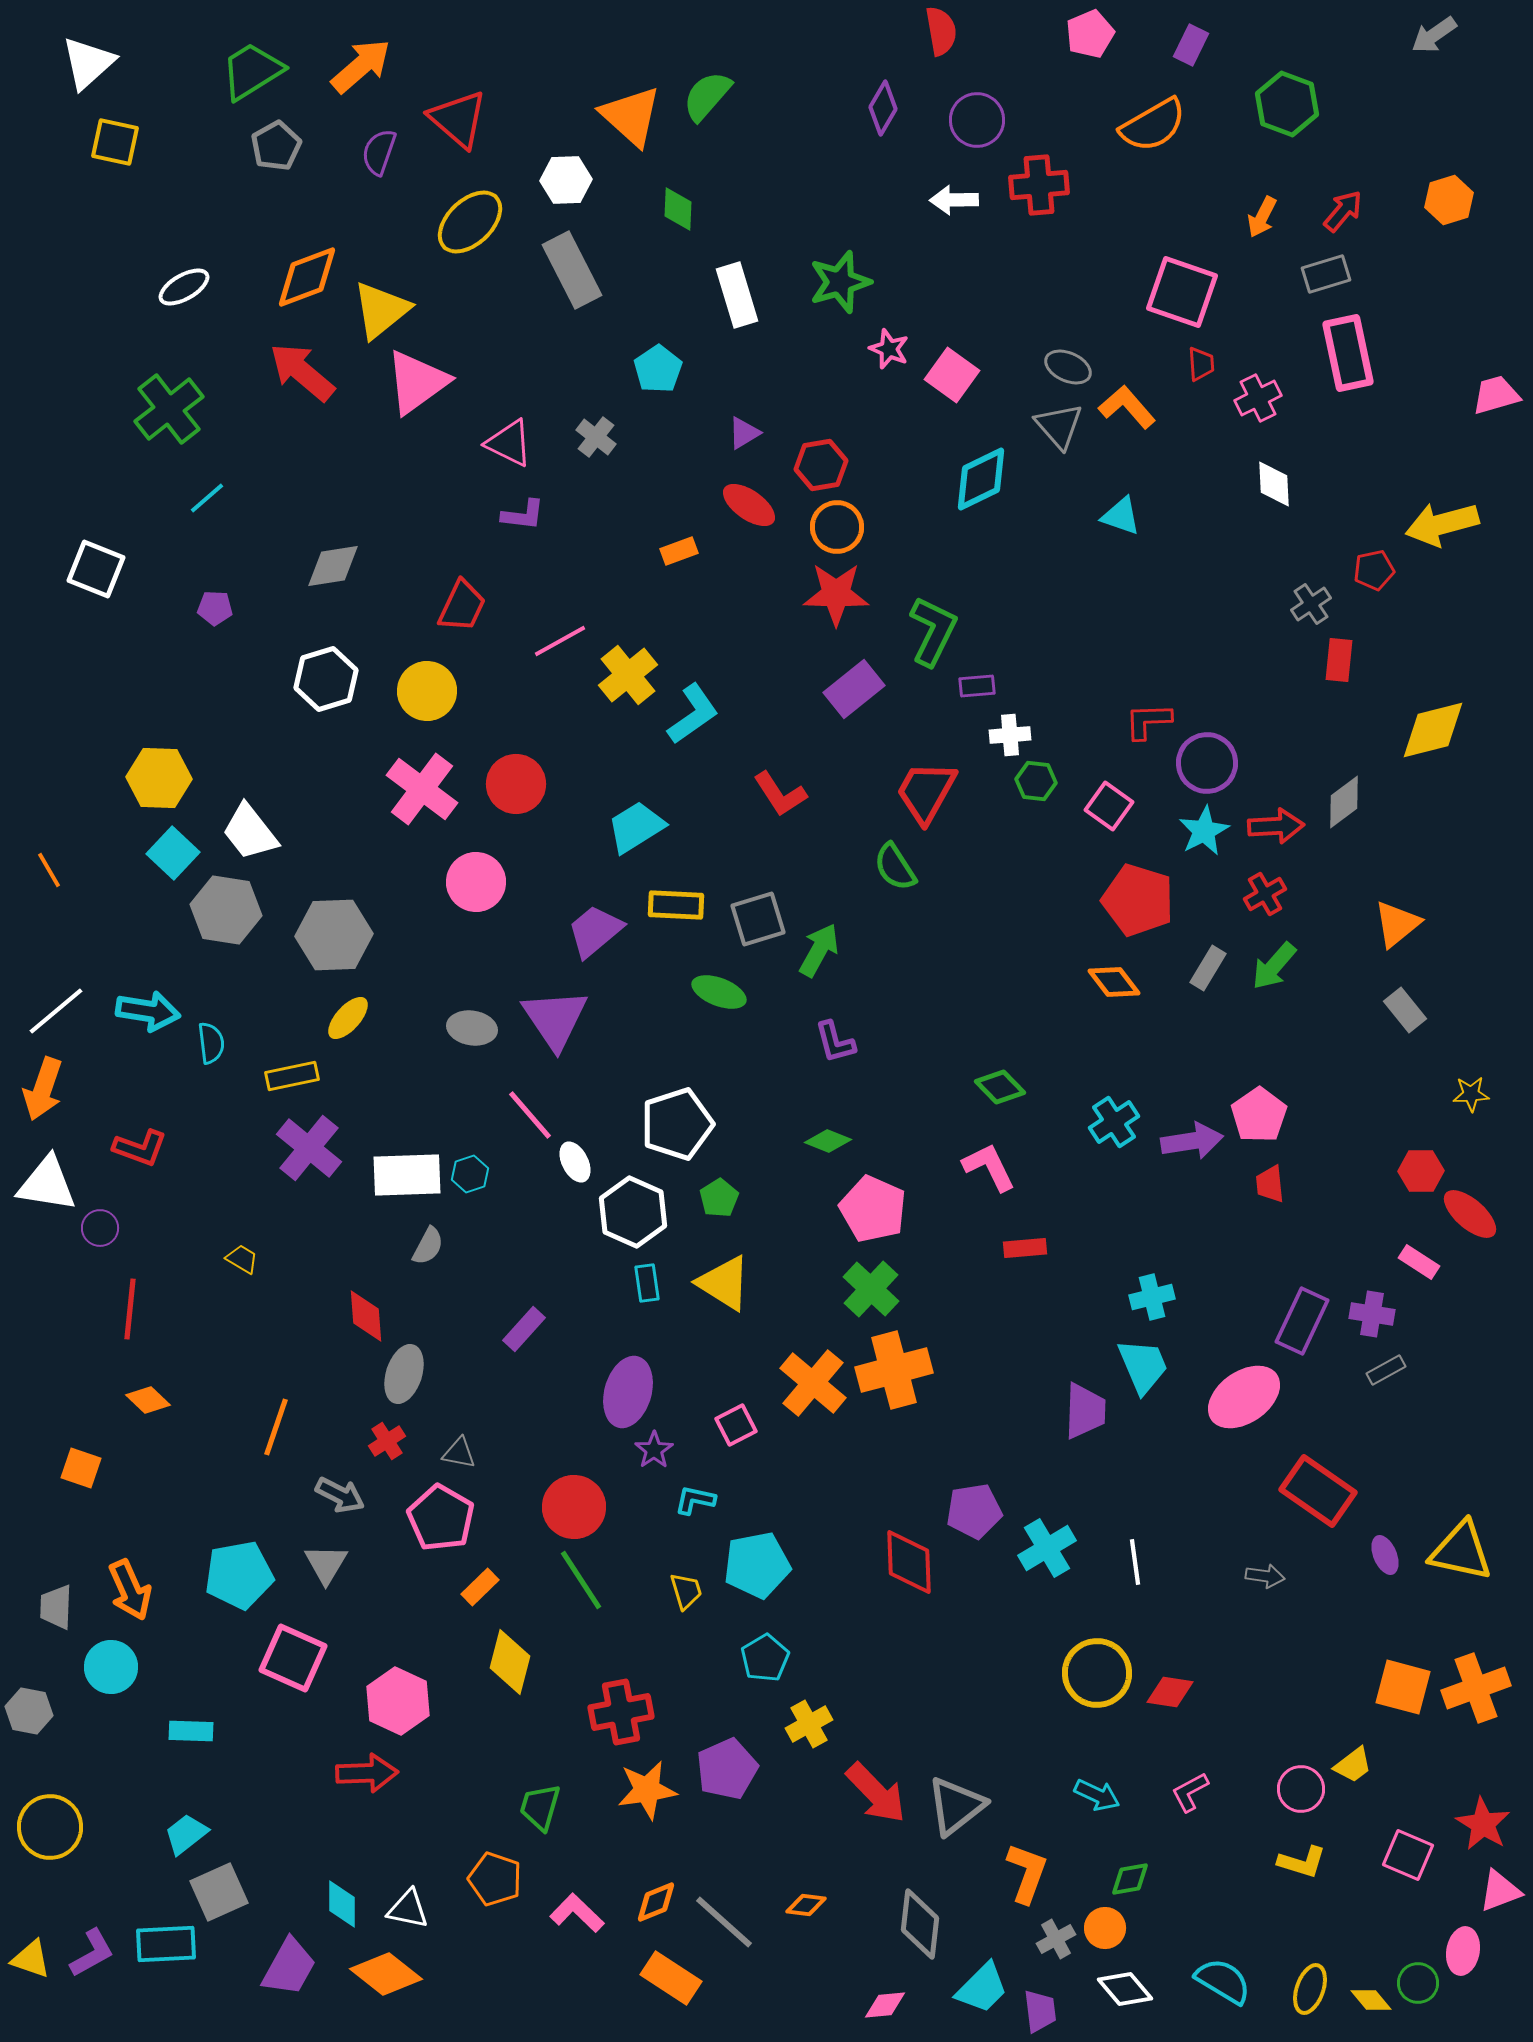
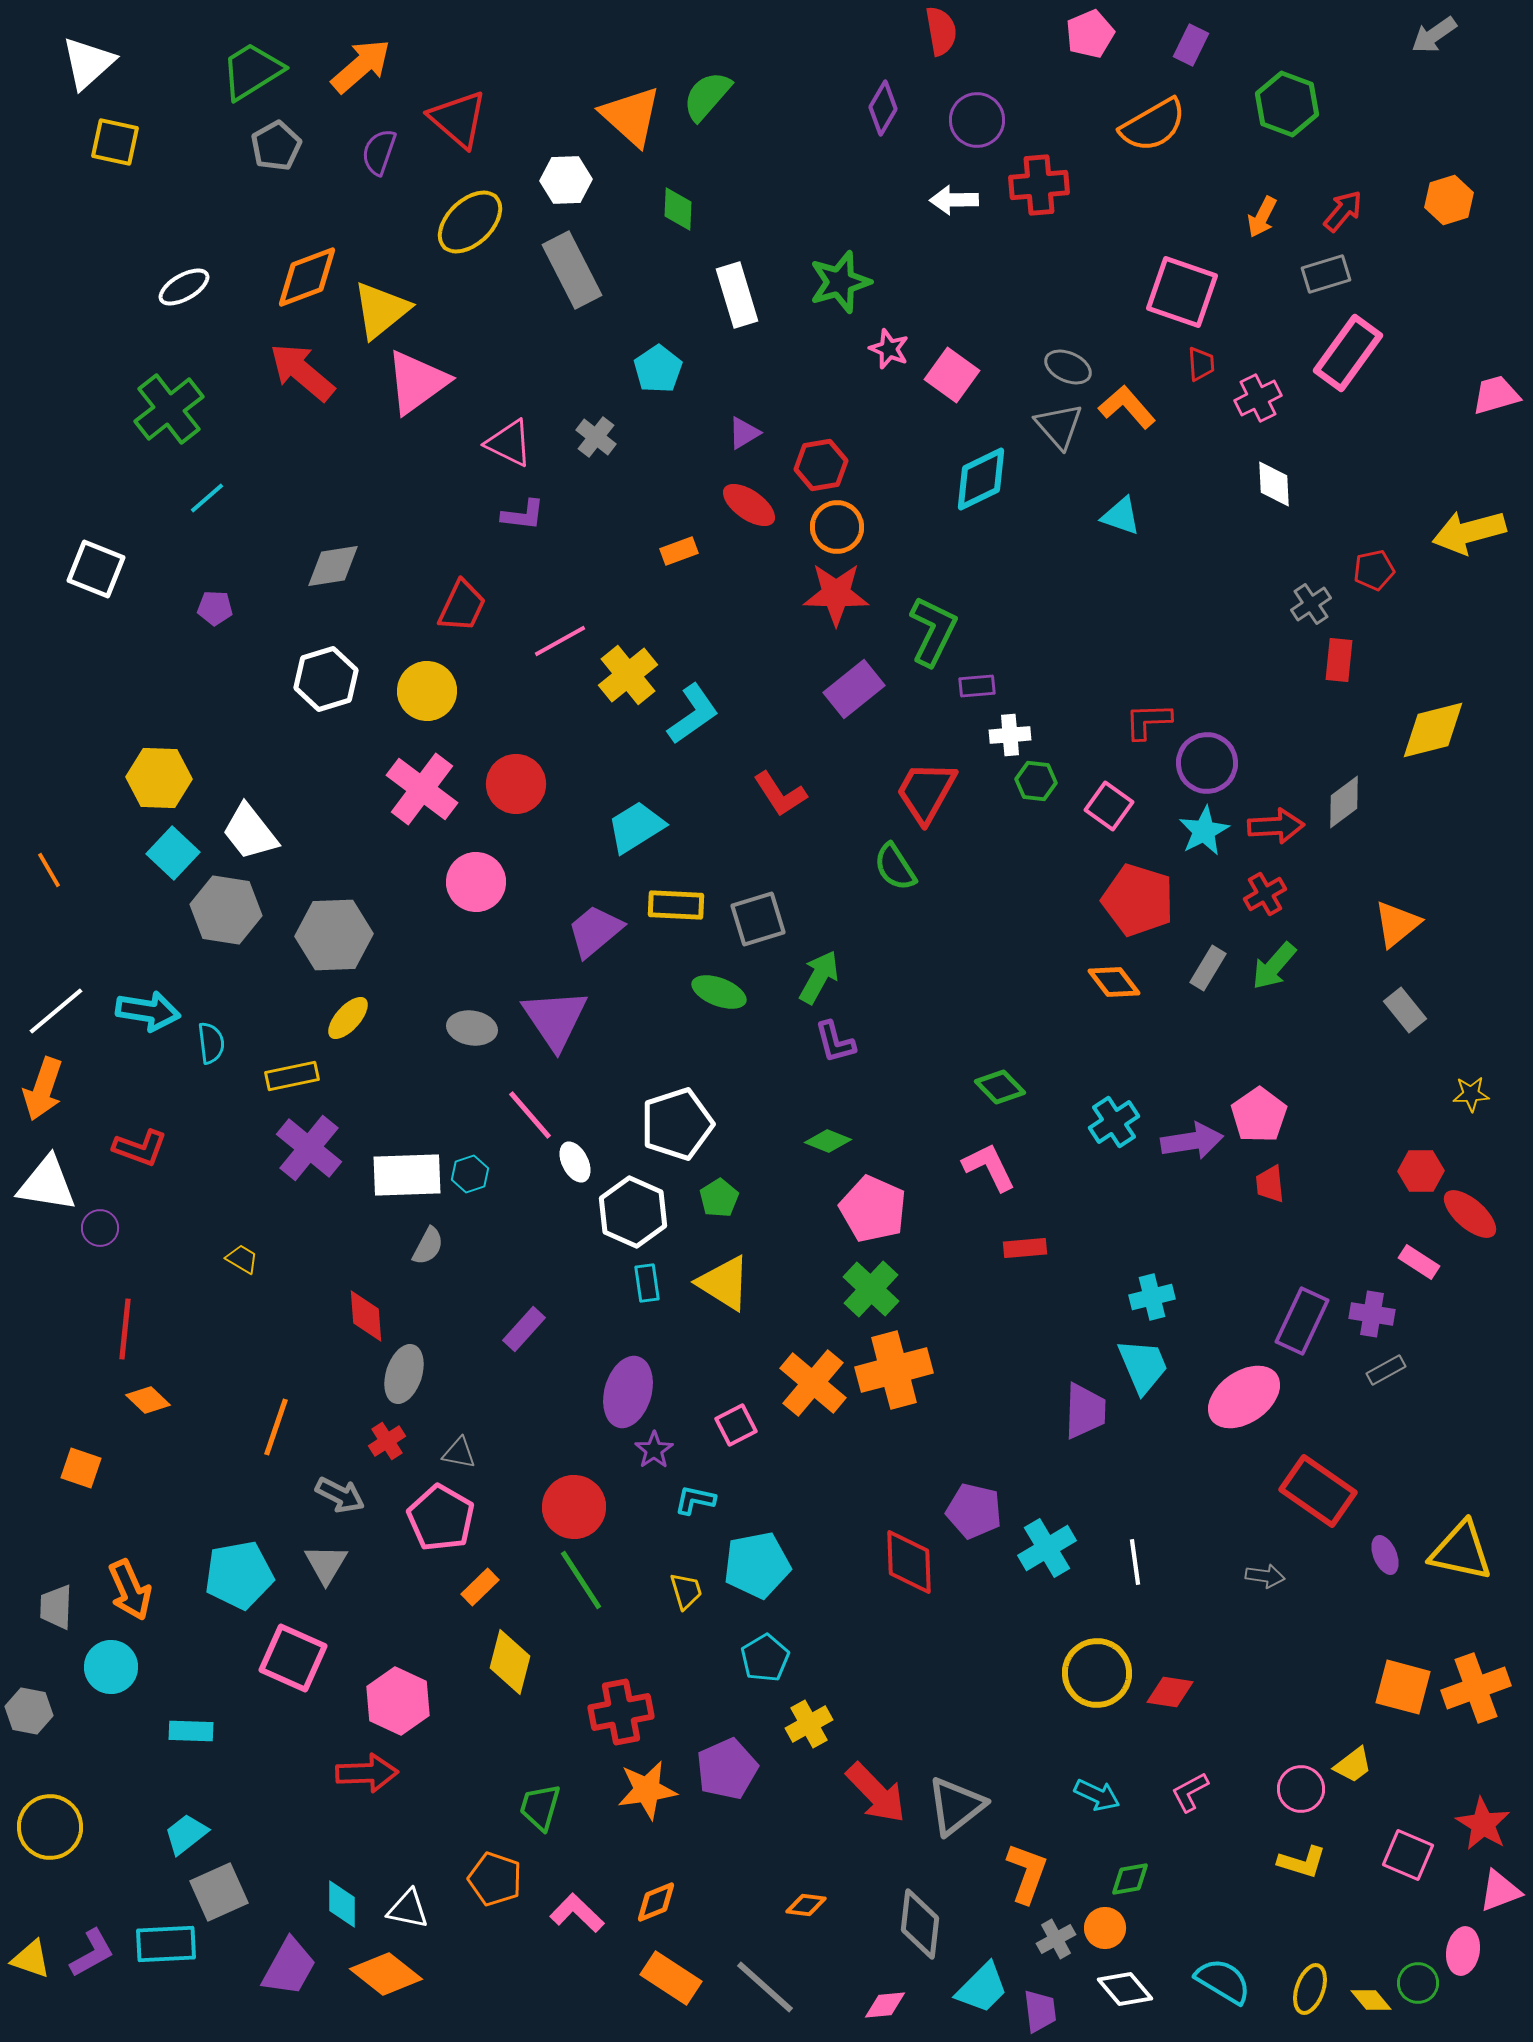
pink rectangle at (1348, 353): rotated 48 degrees clockwise
yellow arrow at (1442, 524): moved 27 px right, 8 px down
green arrow at (819, 950): moved 27 px down
red line at (130, 1309): moved 5 px left, 20 px down
purple pentagon at (974, 1511): rotated 22 degrees clockwise
gray line at (724, 1922): moved 41 px right, 65 px down
